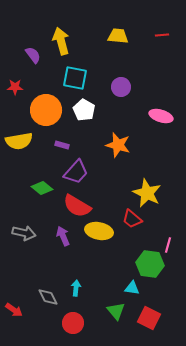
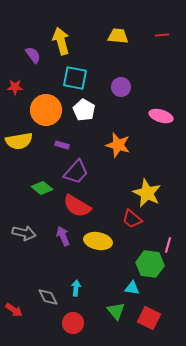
yellow ellipse: moved 1 px left, 10 px down
